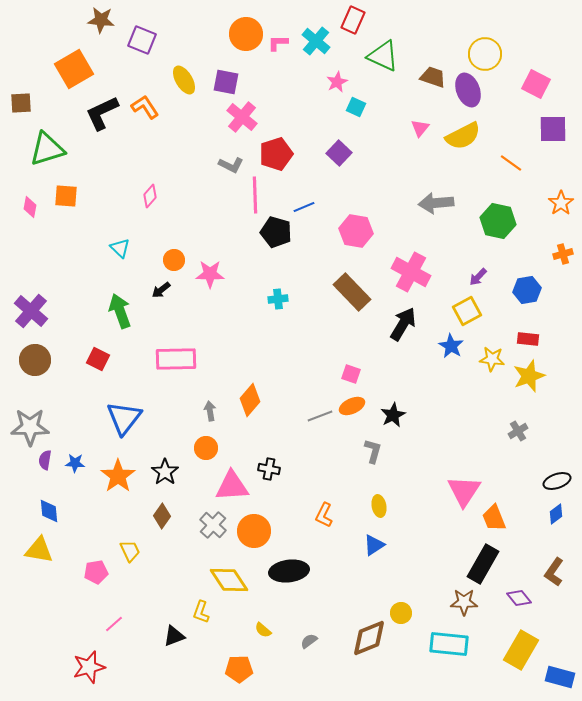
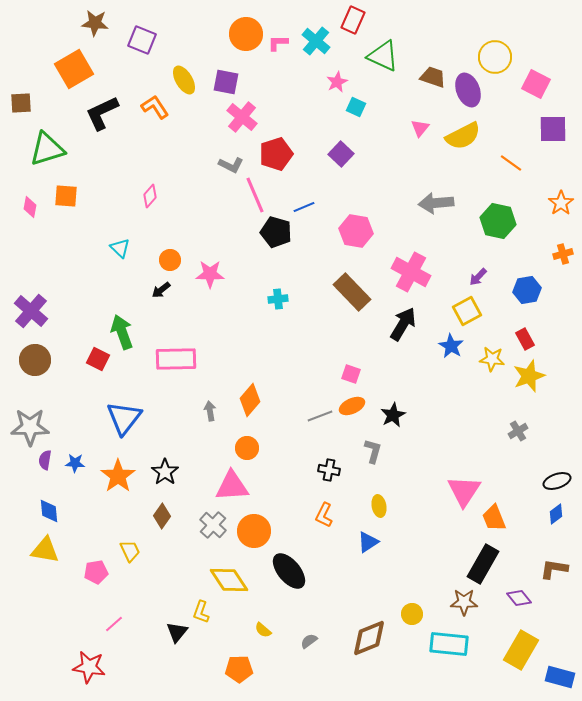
brown star at (101, 20): moved 6 px left, 3 px down
yellow circle at (485, 54): moved 10 px right, 3 px down
orange L-shape at (145, 107): moved 10 px right
purple square at (339, 153): moved 2 px right, 1 px down
pink line at (255, 195): rotated 21 degrees counterclockwise
orange circle at (174, 260): moved 4 px left
green arrow at (120, 311): moved 2 px right, 21 px down
red rectangle at (528, 339): moved 3 px left; rotated 55 degrees clockwise
orange circle at (206, 448): moved 41 px right
black cross at (269, 469): moved 60 px right, 1 px down
blue triangle at (374, 545): moved 6 px left, 3 px up
yellow triangle at (39, 550): moved 6 px right
black ellipse at (289, 571): rotated 57 degrees clockwise
brown L-shape at (554, 572): moved 3 px up; rotated 64 degrees clockwise
yellow circle at (401, 613): moved 11 px right, 1 px down
black triangle at (174, 636): moved 3 px right, 4 px up; rotated 30 degrees counterclockwise
red star at (89, 667): rotated 24 degrees clockwise
